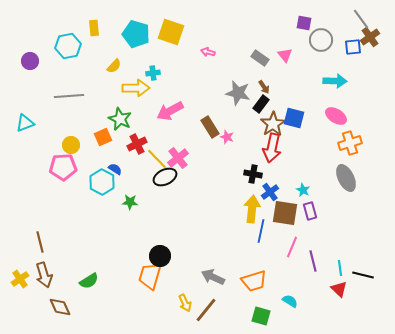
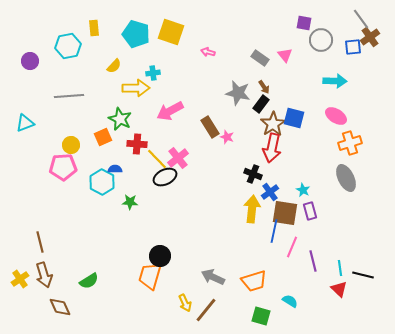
red cross at (137, 144): rotated 30 degrees clockwise
blue semicircle at (115, 169): rotated 32 degrees counterclockwise
black cross at (253, 174): rotated 12 degrees clockwise
blue line at (261, 231): moved 13 px right
